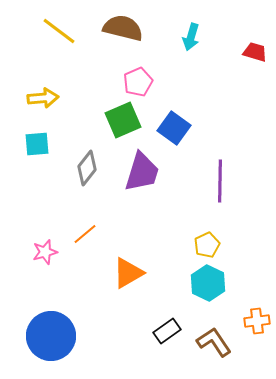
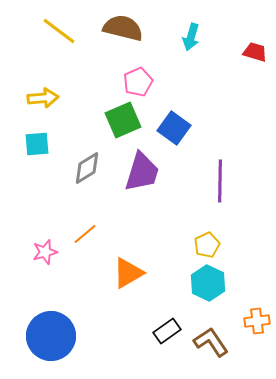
gray diamond: rotated 20 degrees clockwise
brown L-shape: moved 3 px left
